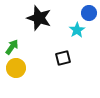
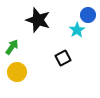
blue circle: moved 1 px left, 2 px down
black star: moved 1 px left, 2 px down
black square: rotated 14 degrees counterclockwise
yellow circle: moved 1 px right, 4 px down
